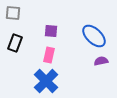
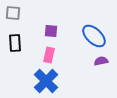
black rectangle: rotated 24 degrees counterclockwise
